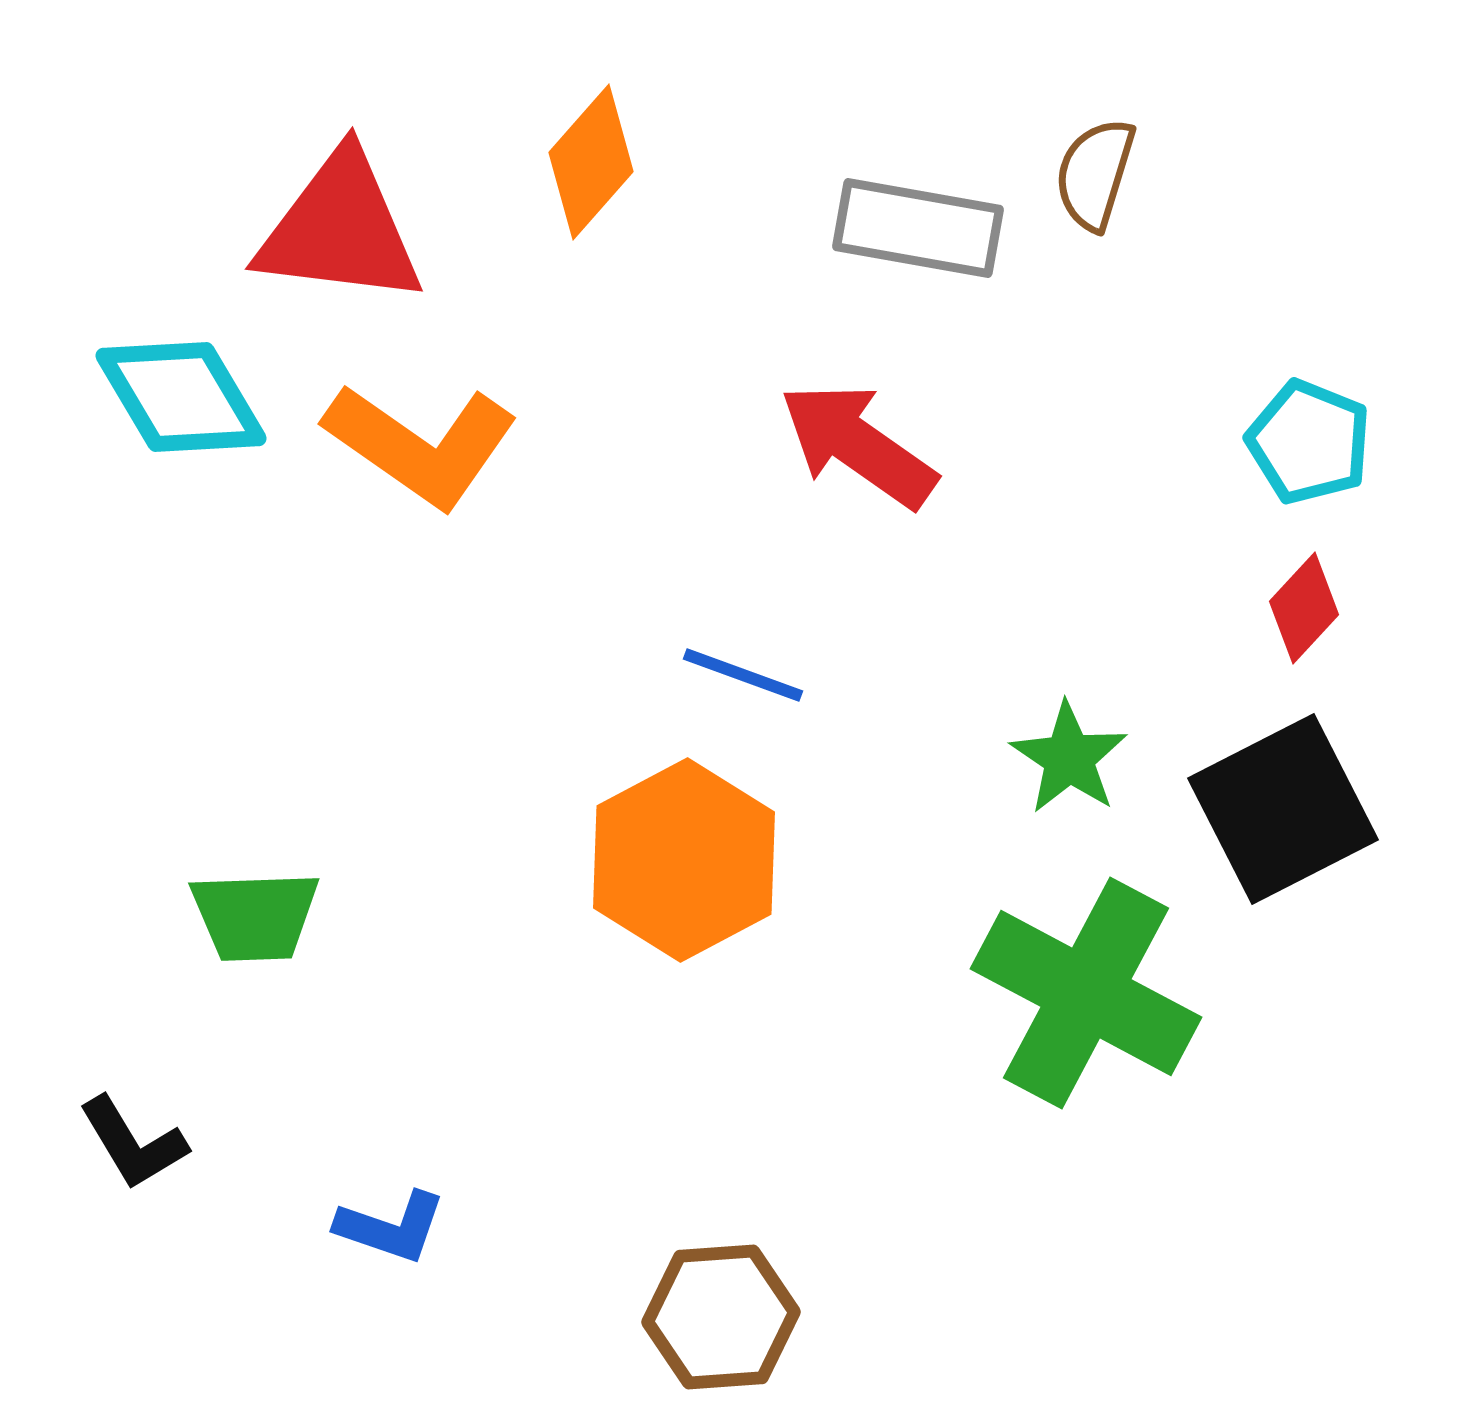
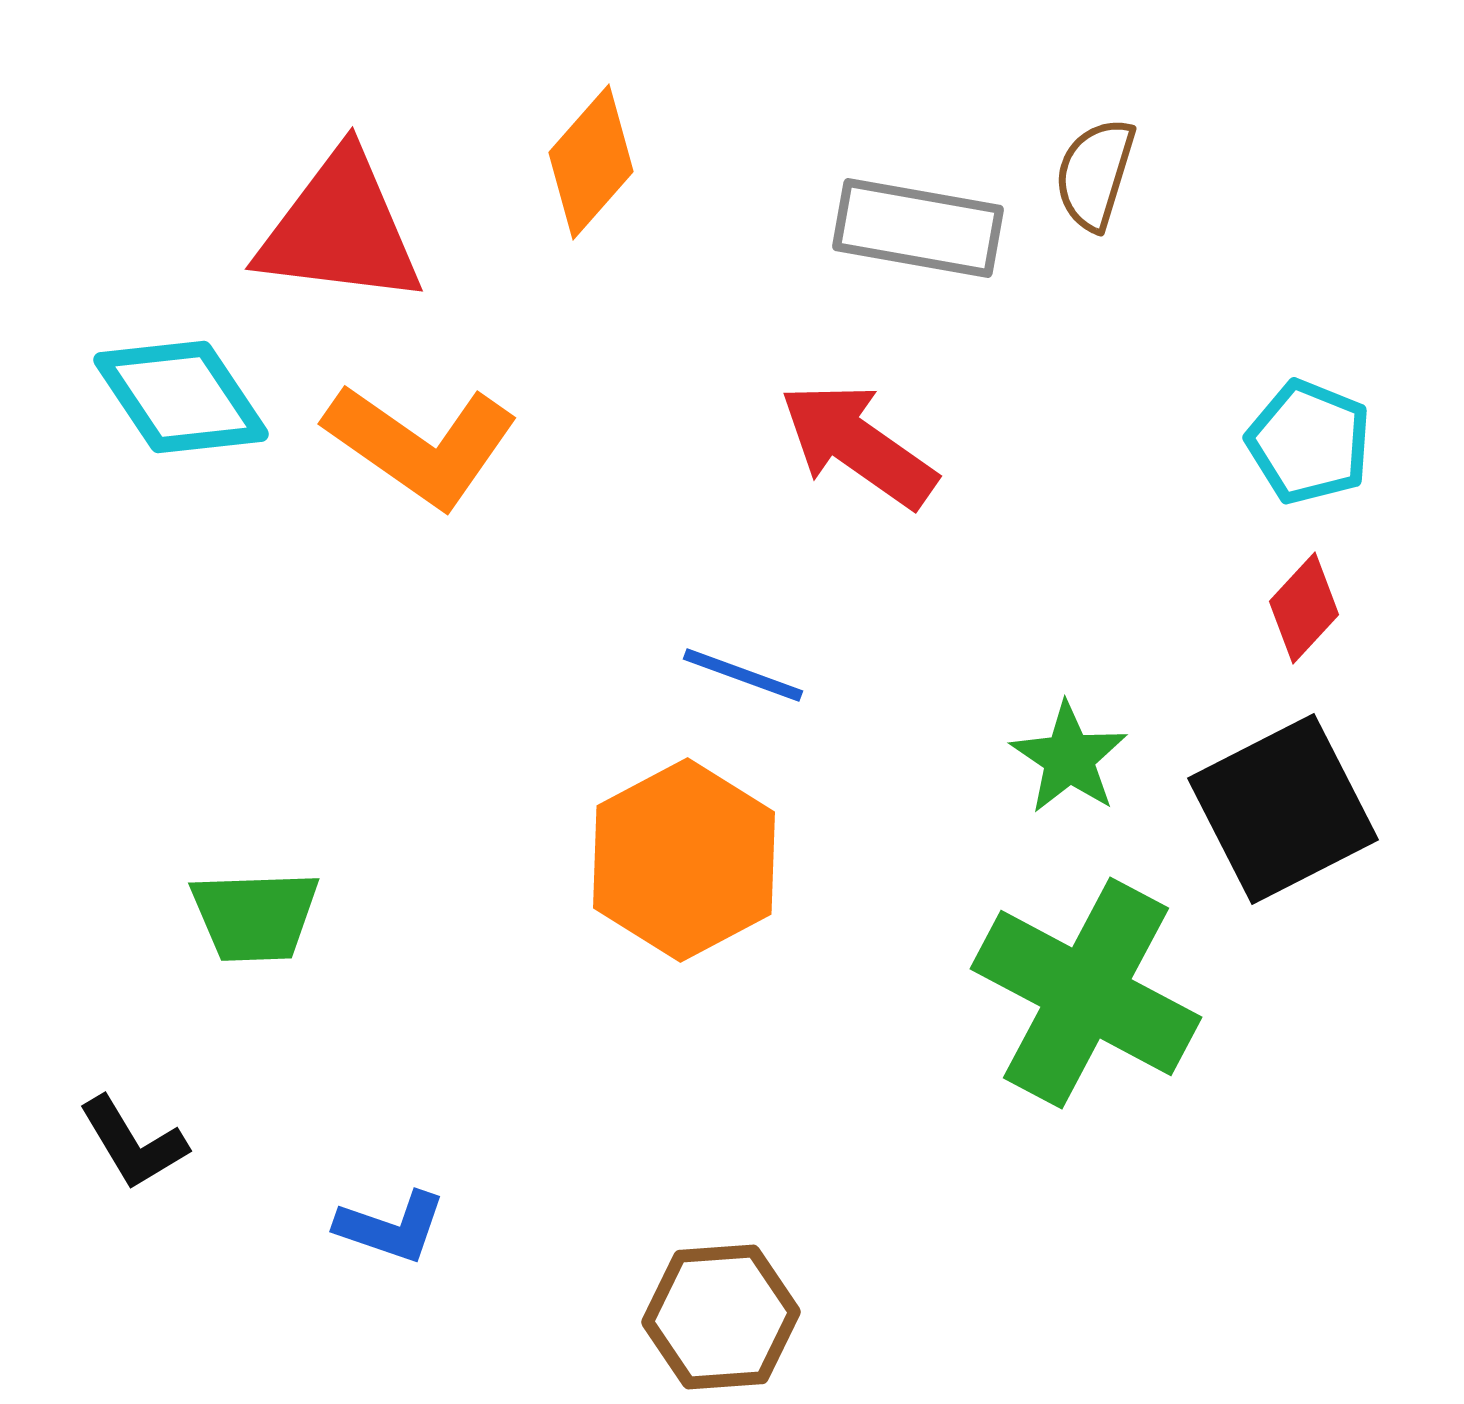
cyan diamond: rotated 3 degrees counterclockwise
